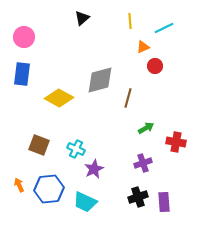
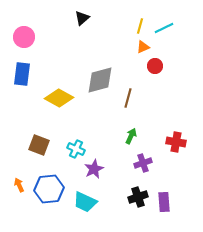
yellow line: moved 10 px right, 5 px down; rotated 21 degrees clockwise
green arrow: moved 15 px left, 8 px down; rotated 35 degrees counterclockwise
